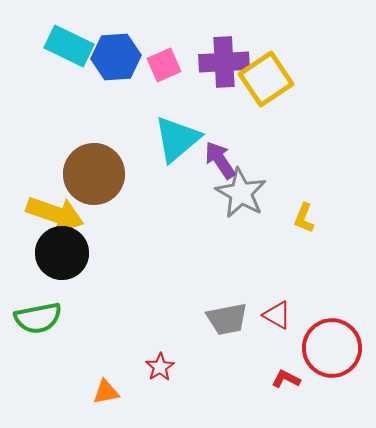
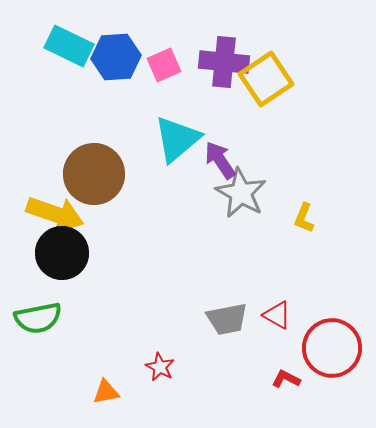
purple cross: rotated 9 degrees clockwise
red star: rotated 12 degrees counterclockwise
